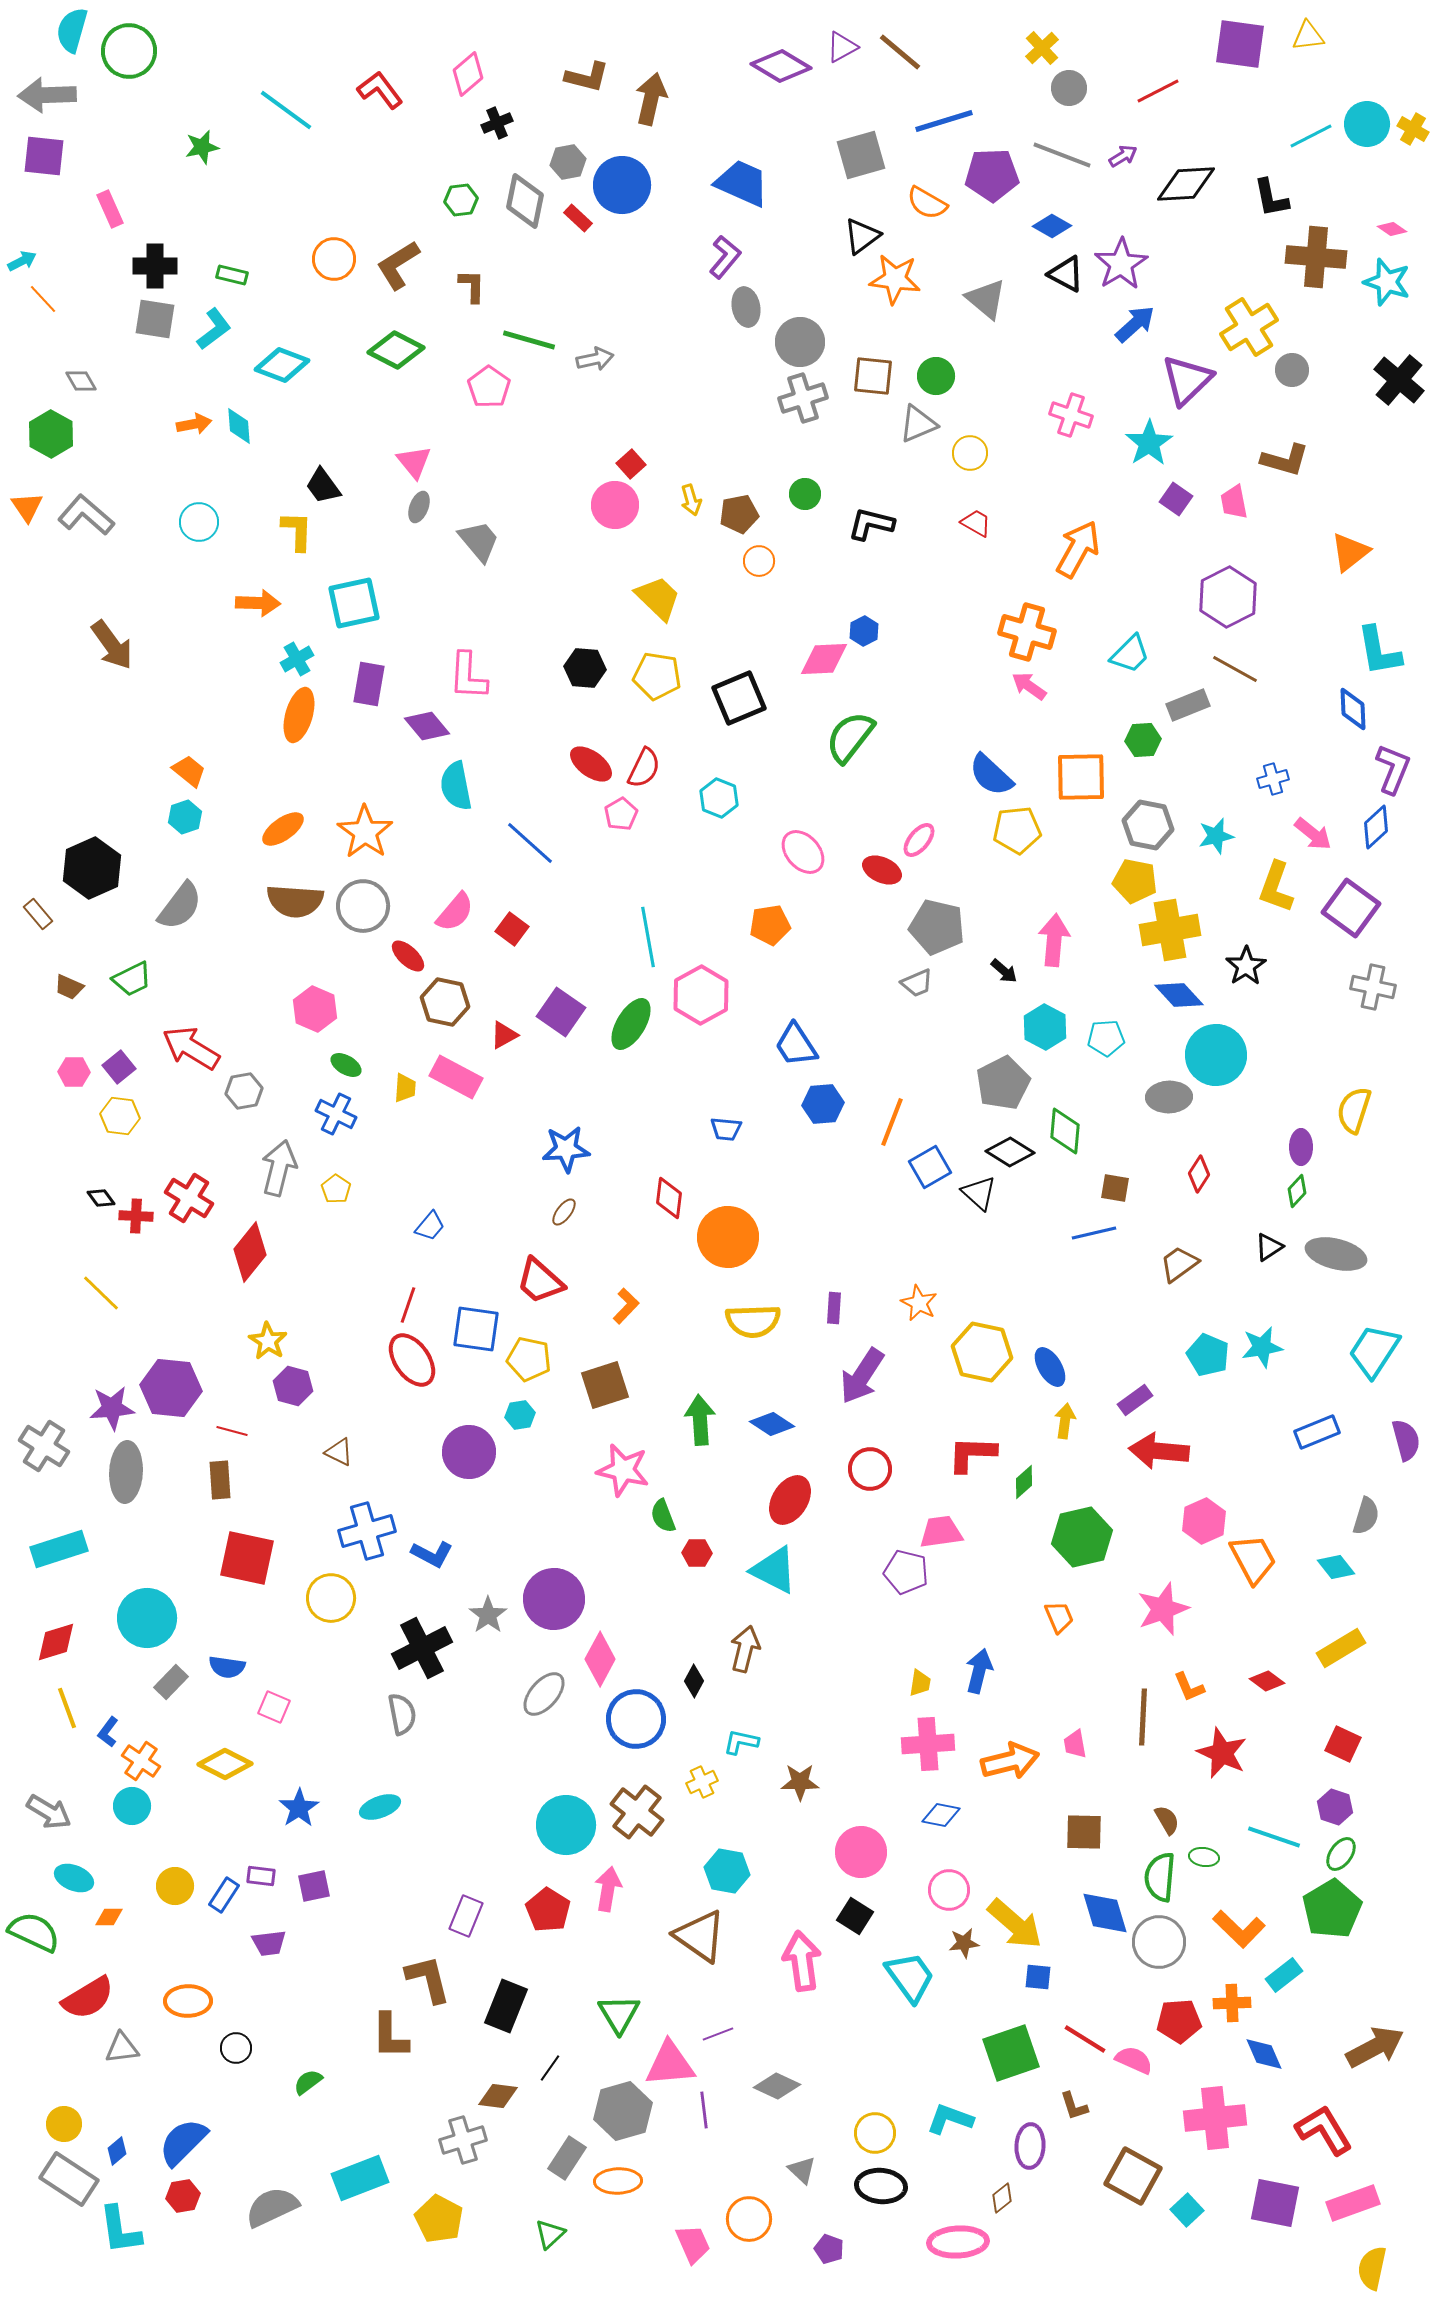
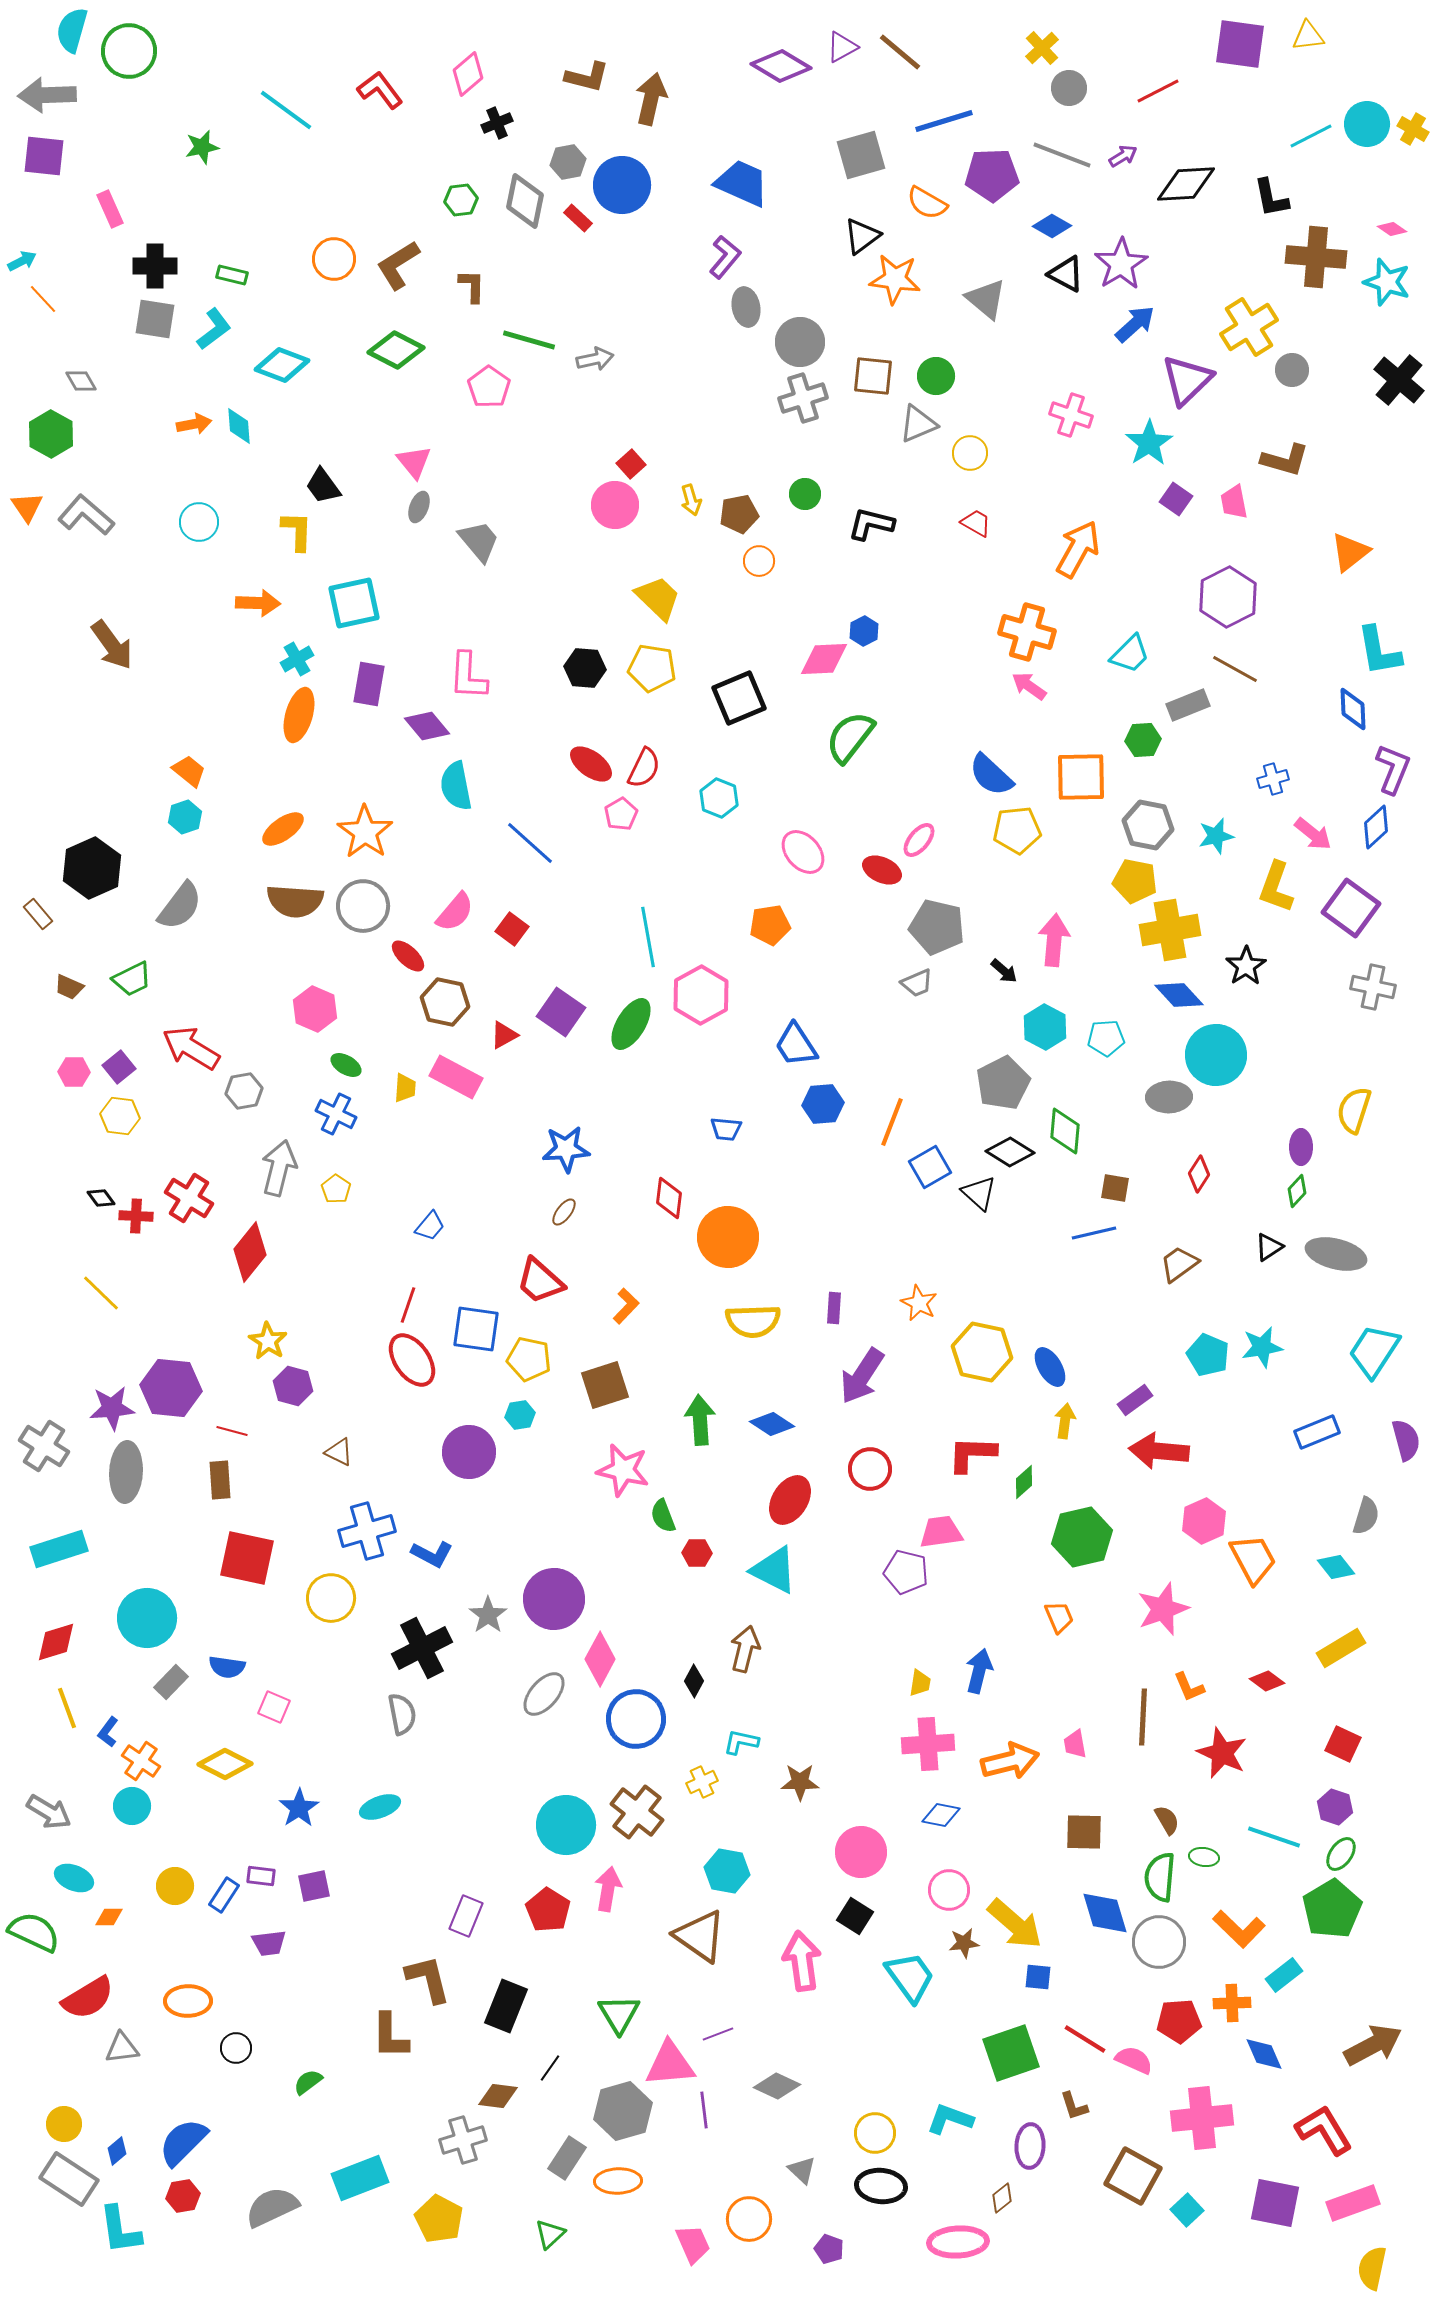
yellow pentagon at (657, 676): moved 5 px left, 8 px up
brown arrow at (1375, 2047): moved 2 px left, 2 px up
pink cross at (1215, 2118): moved 13 px left
